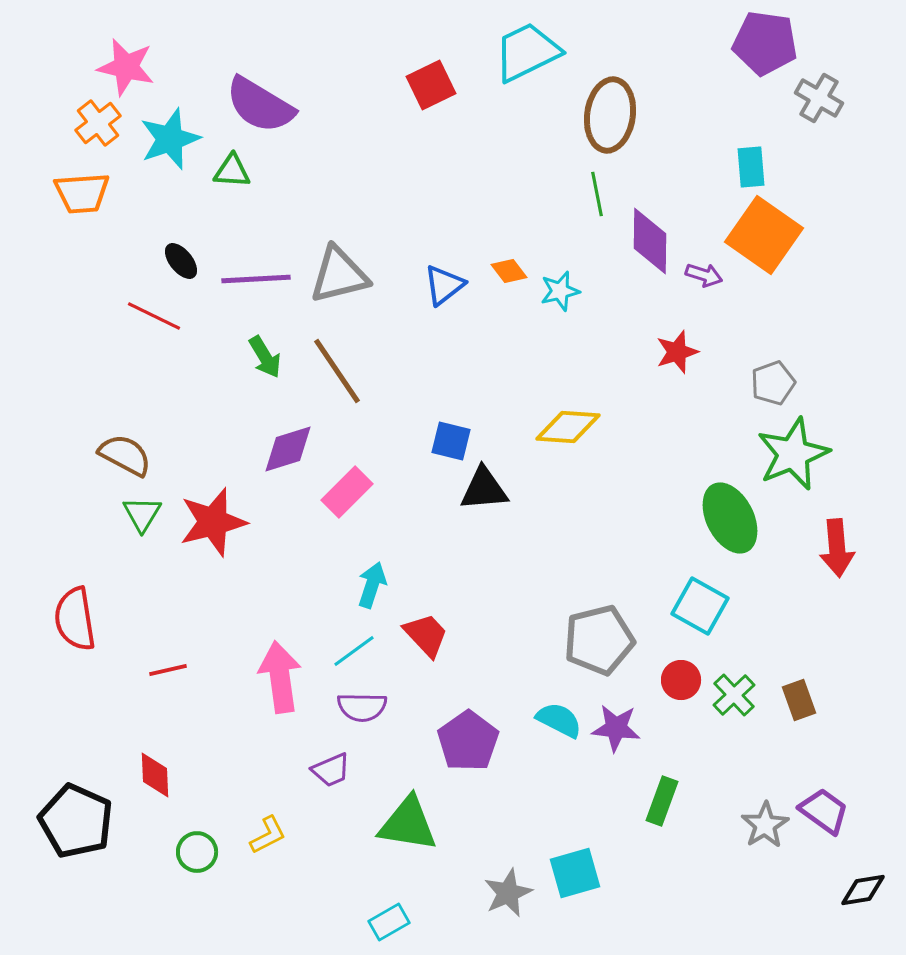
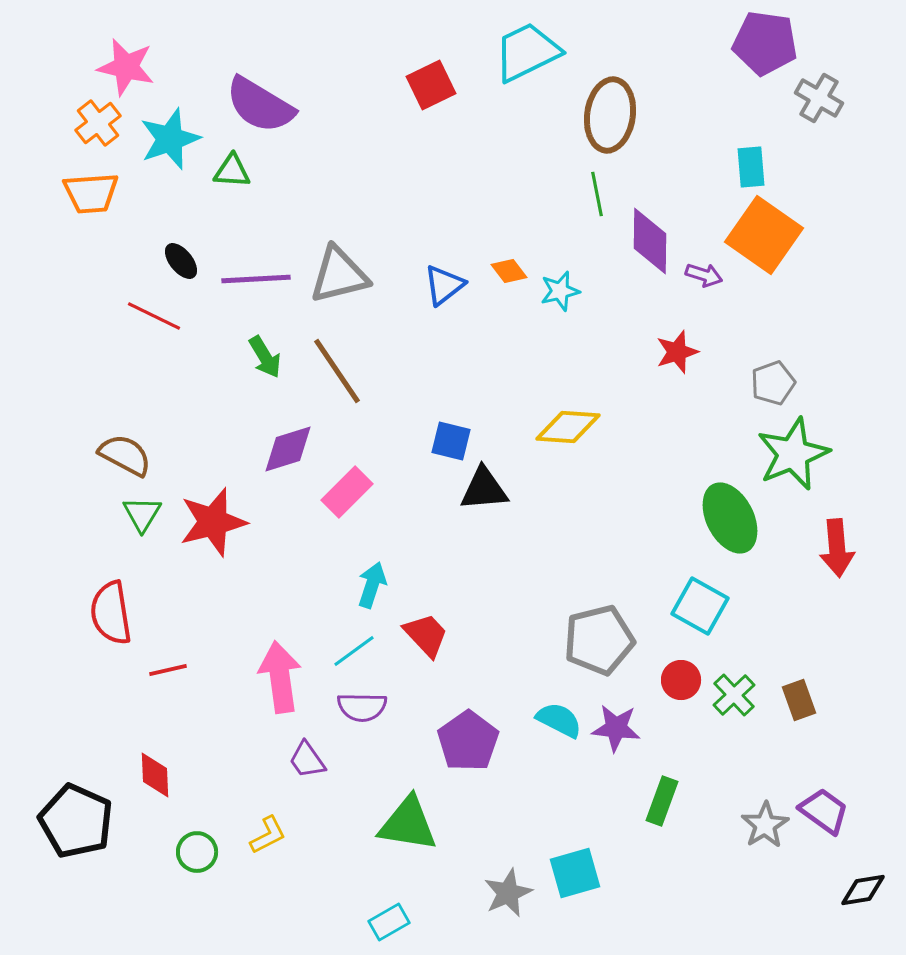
orange trapezoid at (82, 193): moved 9 px right
red semicircle at (75, 619): moved 36 px right, 6 px up
purple trapezoid at (331, 770): moved 24 px left, 10 px up; rotated 78 degrees clockwise
